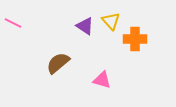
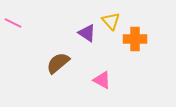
purple triangle: moved 2 px right, 7 px down
pink triangle: rotated 12 degrees clockwise
